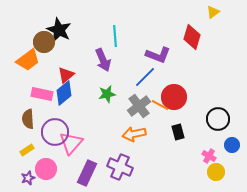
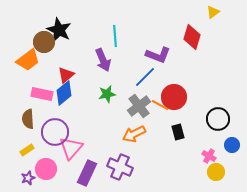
orange arrow: rotated 15 degrees counterclockwise
pink triangle: moved 5 px down
